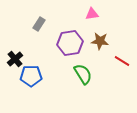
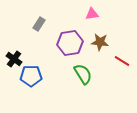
brown star: moved 1 px down
black cross: moved 1 px left; rotated 14 degrees counterclockwise
